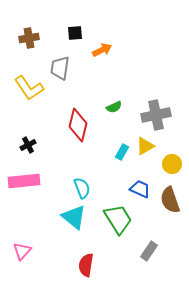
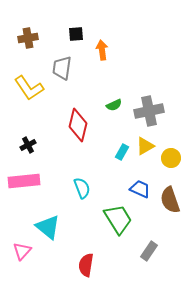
black square: moved 1 px right, 1 px down
brown cross: moved 1 px left
orange arrow: rotated 72 degrees counterclockwise
gray trapezoid: moved 2 px right
green semicircle: moved 2 px up
gray cross: moved 7 px left, 4 px up
yellow circle: moved 1 px left, 6 px up
cyan triangle: moved 26 px left, 10 px down
